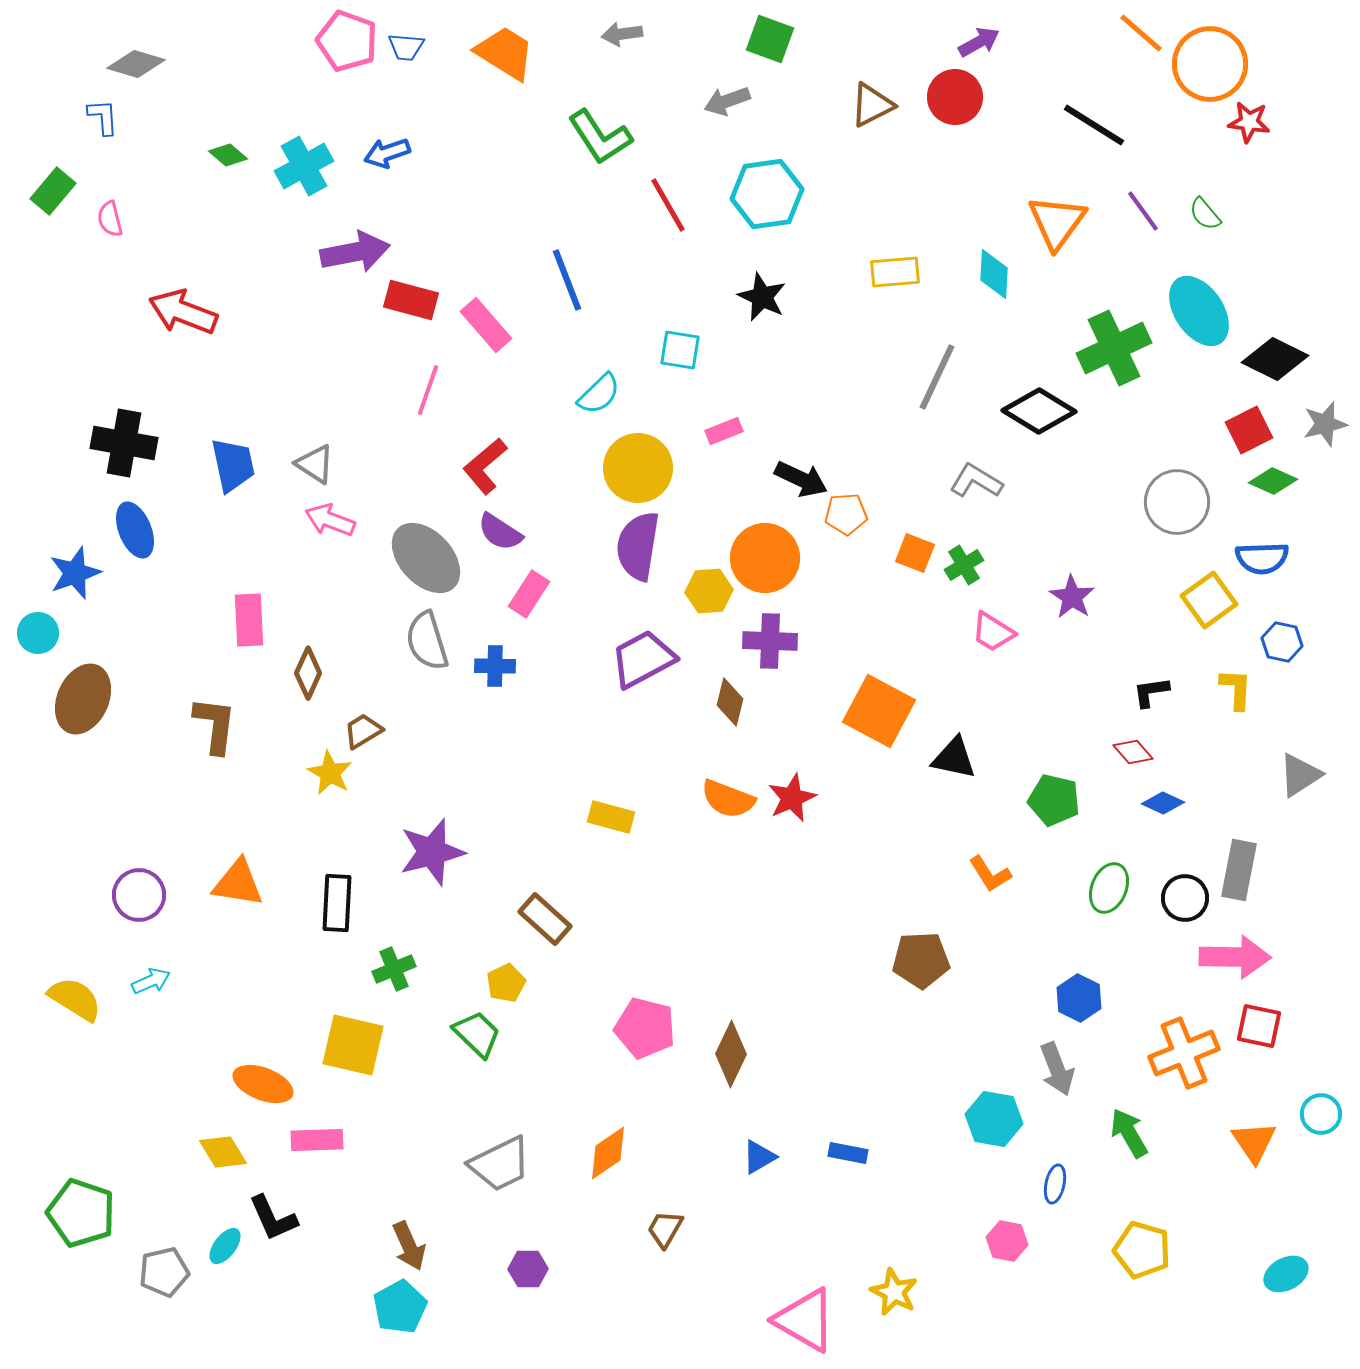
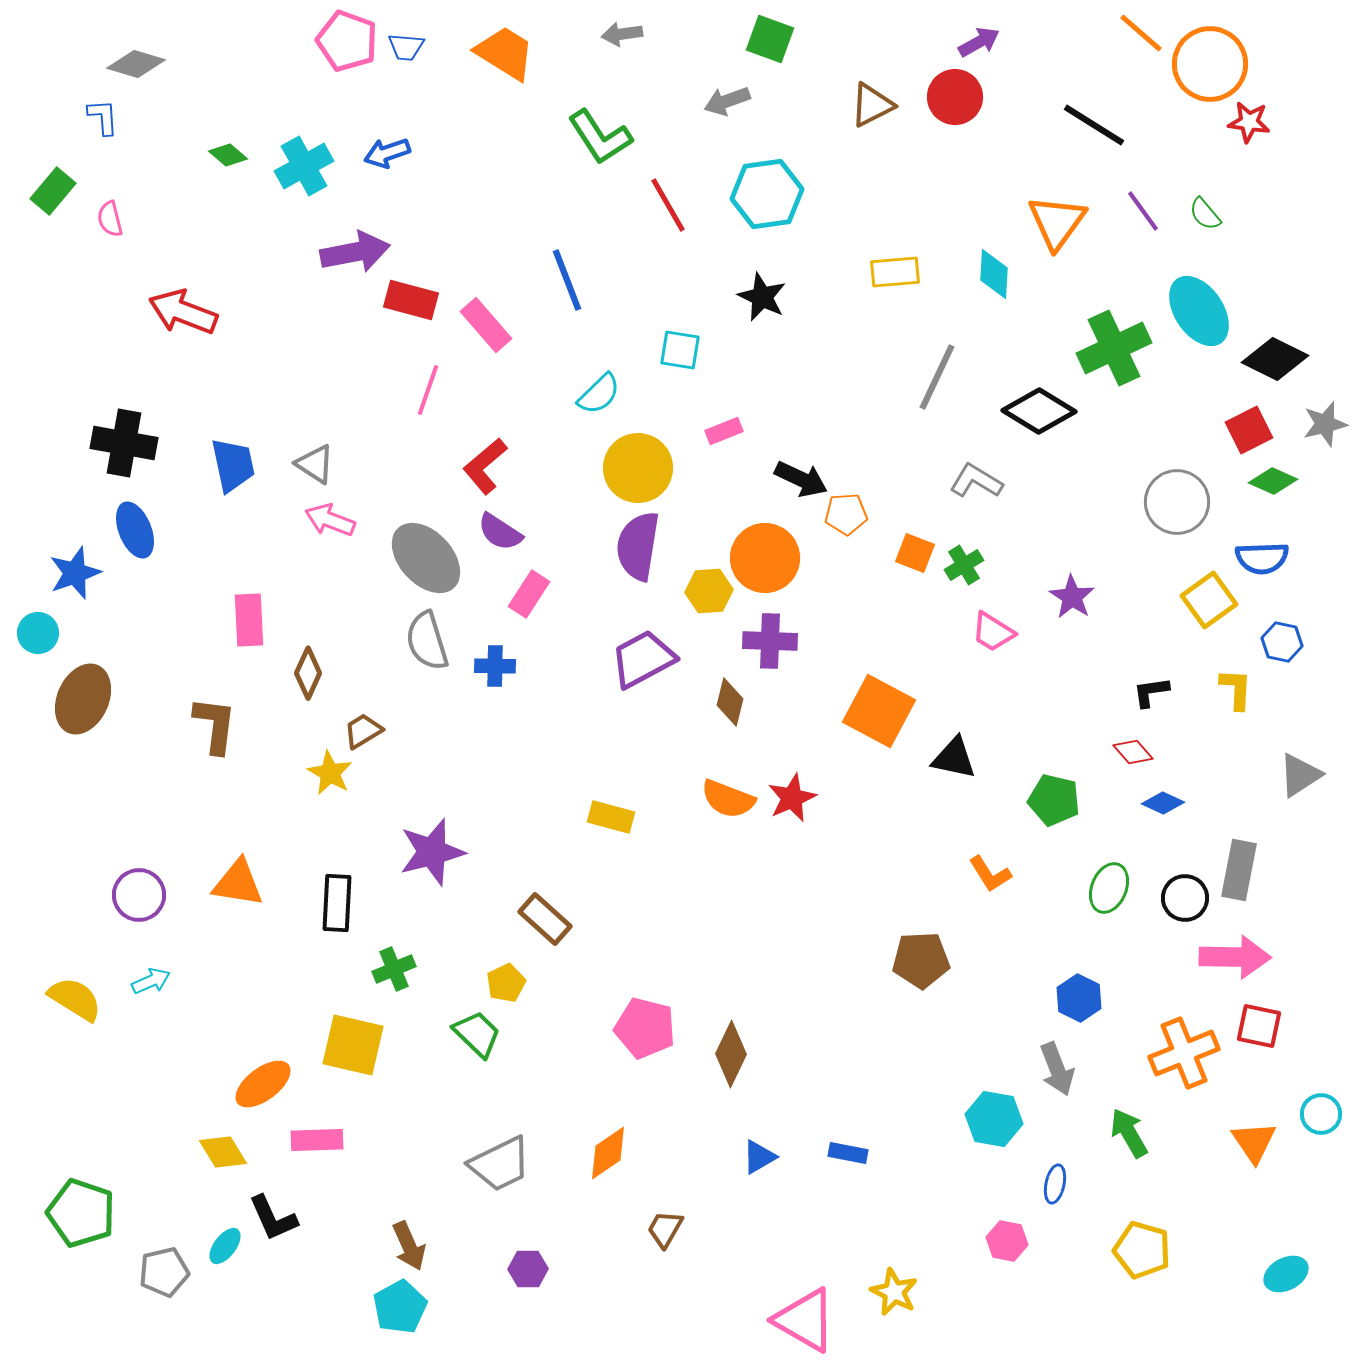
orange ellipse at (263, 1084): rotated 58 degrees counterclockwise
